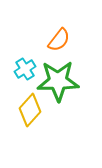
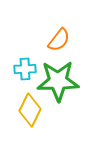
cyan cross: rotated 30 degrees clockwise
yellow diamond: rotated 16 degrees counterclockwise
